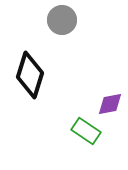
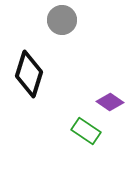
black diamond: moved 1 px left, 1 px up
purple diamond: moved 2 px up; rotated 44 degrees clockwise
